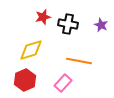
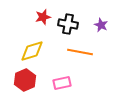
yellow diamond: moved 1 px right, 1 px down
orange line: moved 1 px right, 9 px up
pink rectangle: moved 1 px left; rotated 36 degrees clockwise
